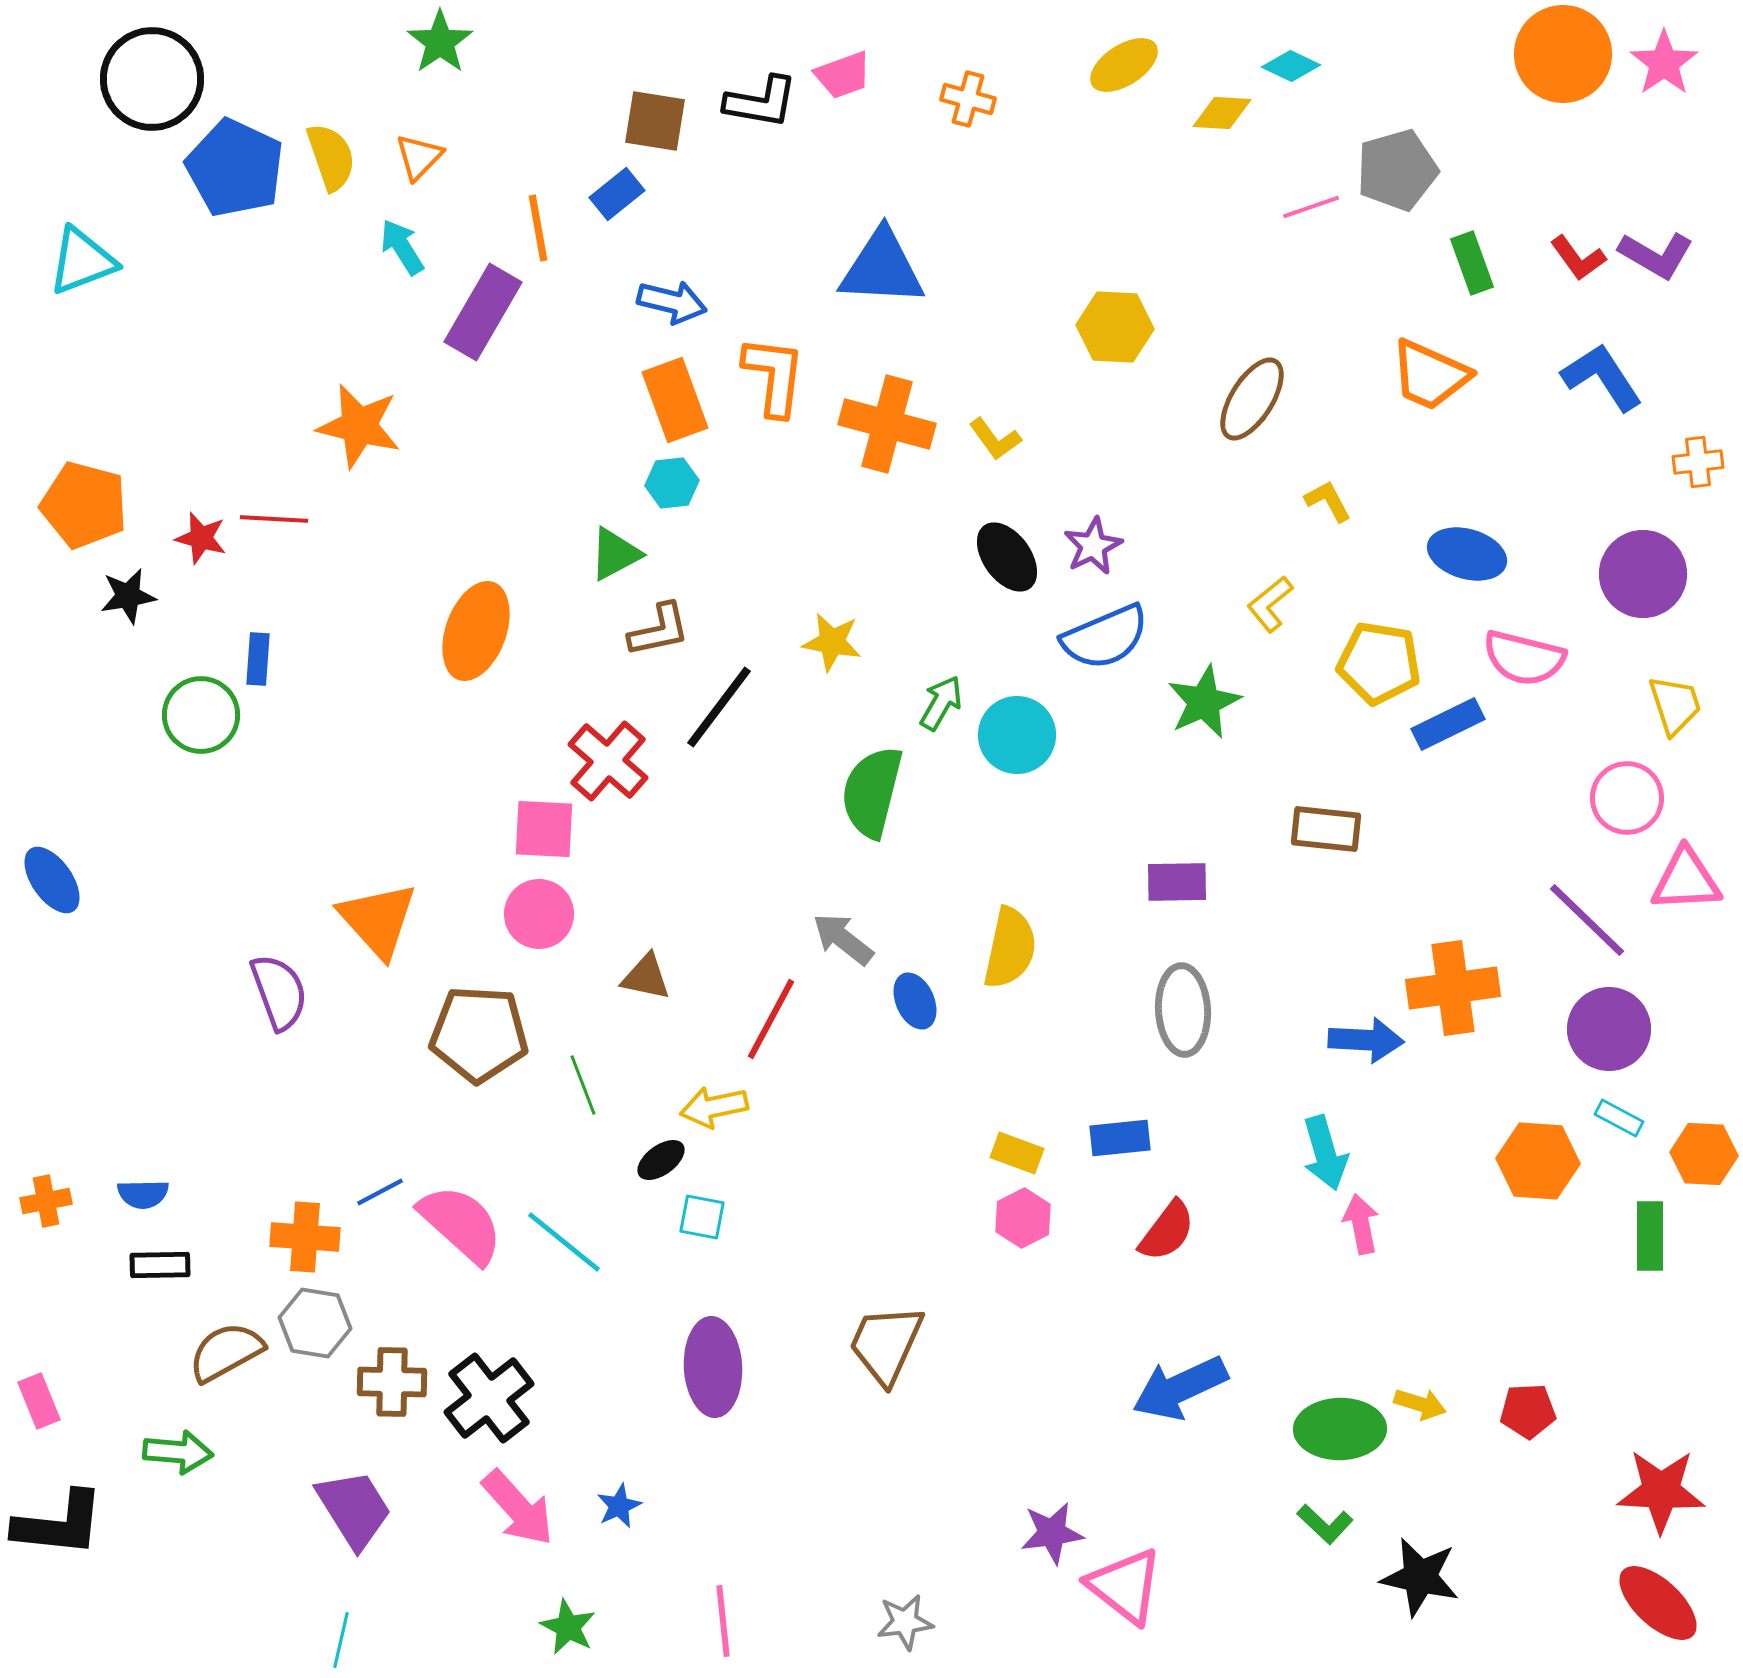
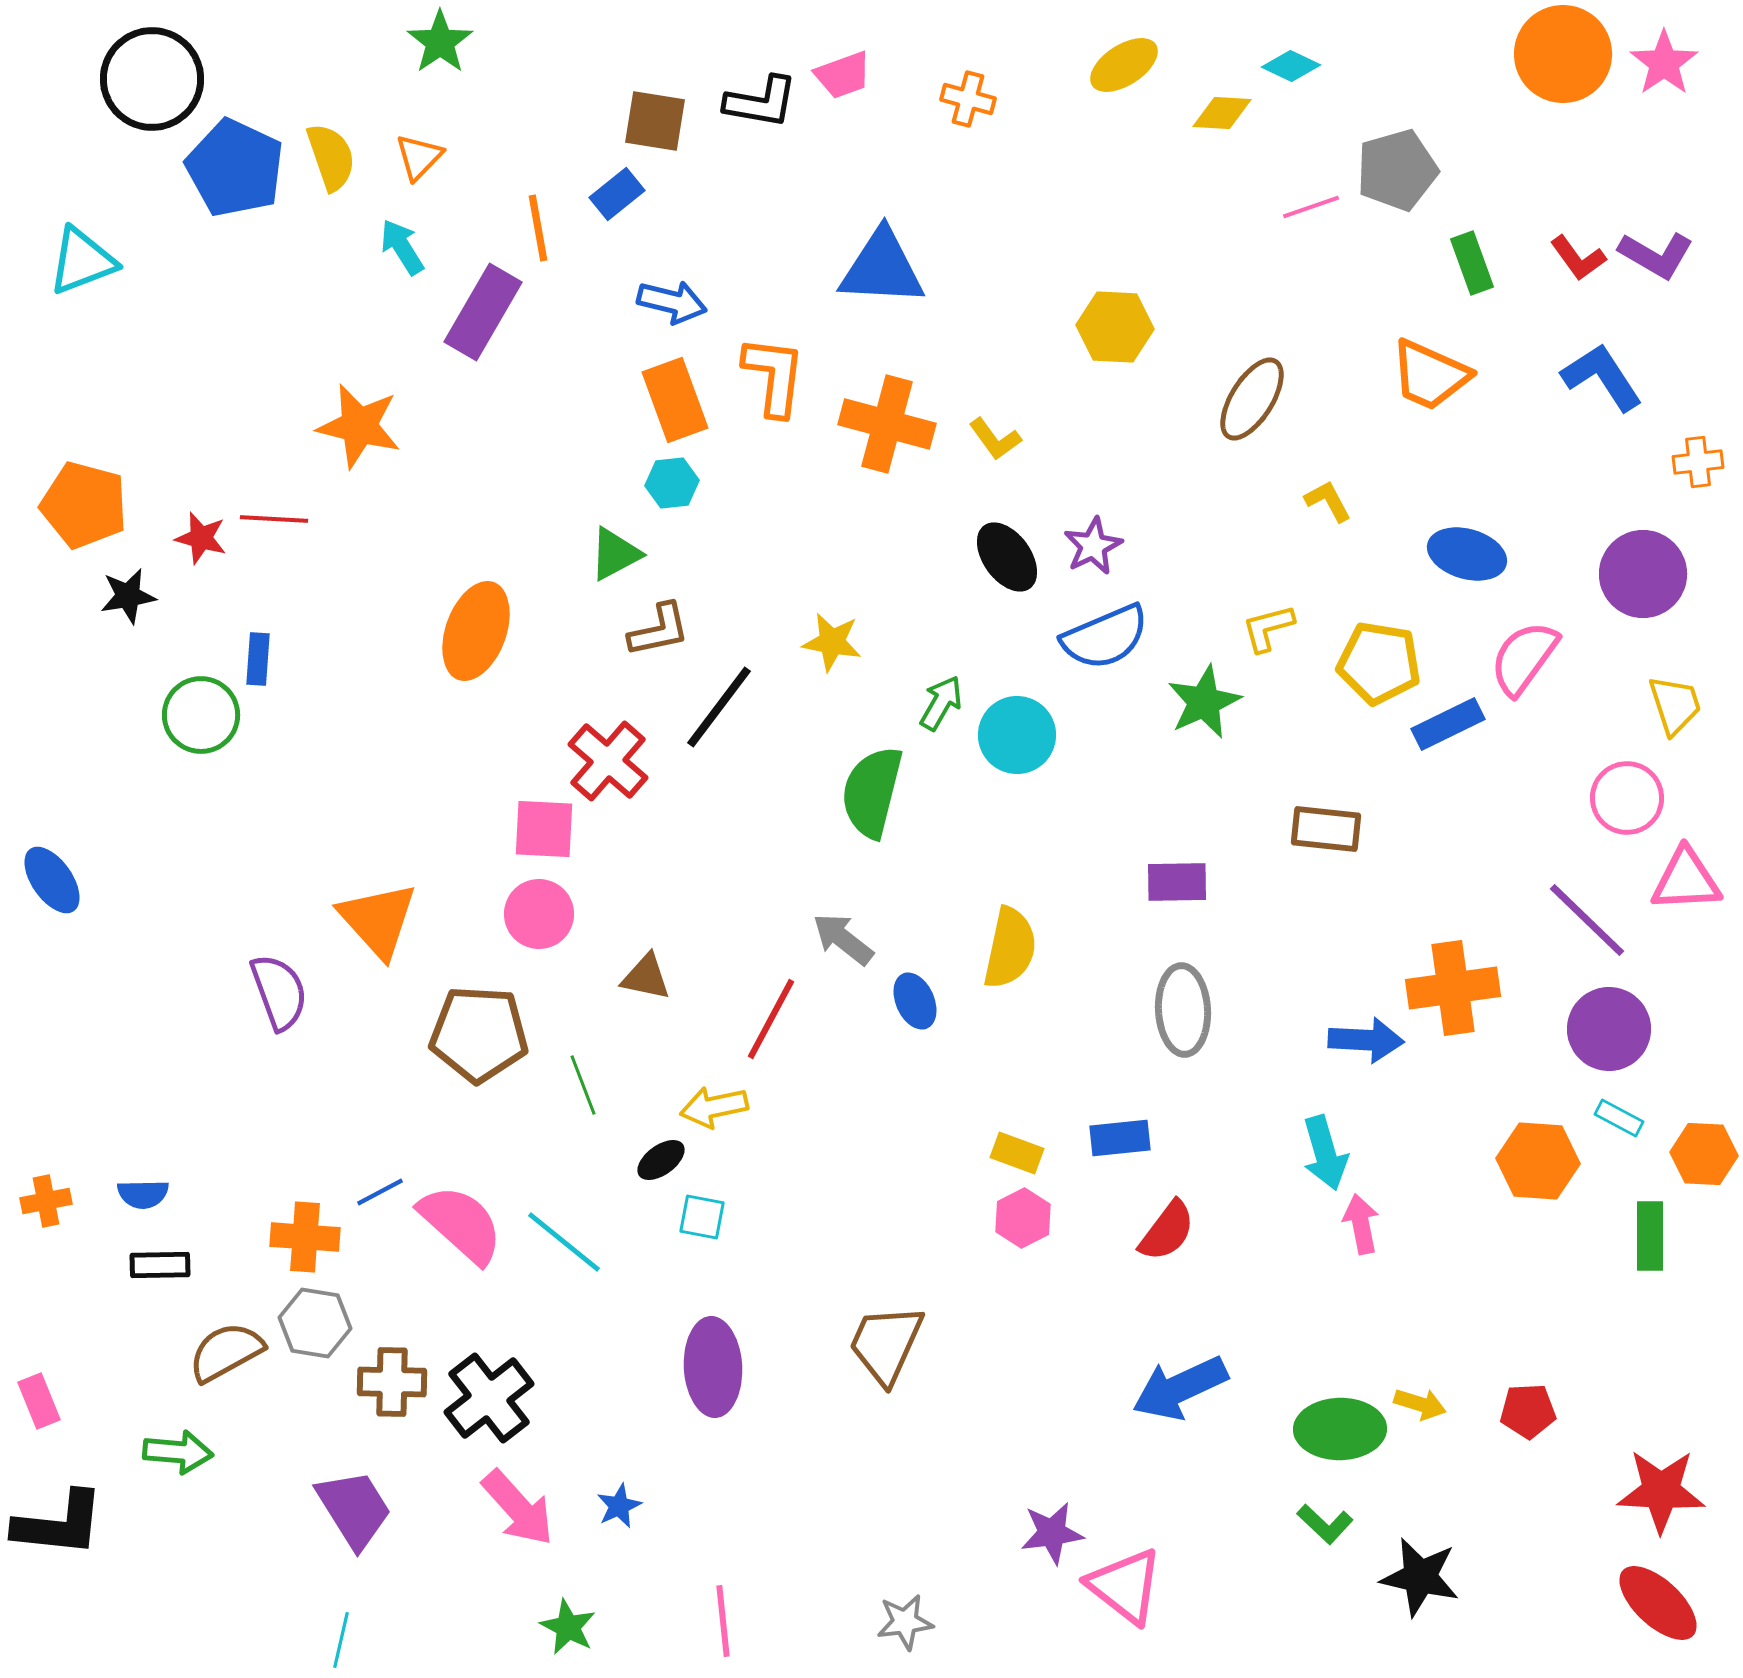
yellow L-shape at (1270, 604): moved 2 px left, 24 px down; rotated 24 degrees clockwise
pink semicircle at (1524, 658): rotated 112 degrees clockwise
